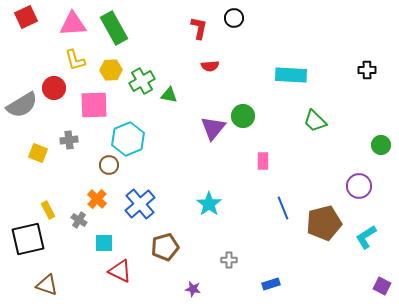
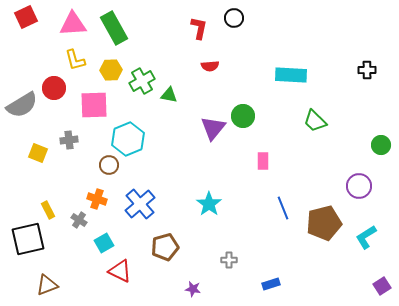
orange cross at (97, 199): rotated 24 degrees counterclockwise
cyan square at (104, 243): rotated 30 degrees counterclockwise
brown triangle at (47, 285): rotated 40 degrees counterclockwise
purple square at (382, 286): rotated 30 degrees clockwise
